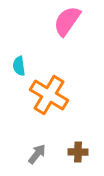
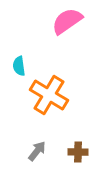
pink semicircle: rotated 20 degrees clockwise
gray arrow: moved 3 px up
